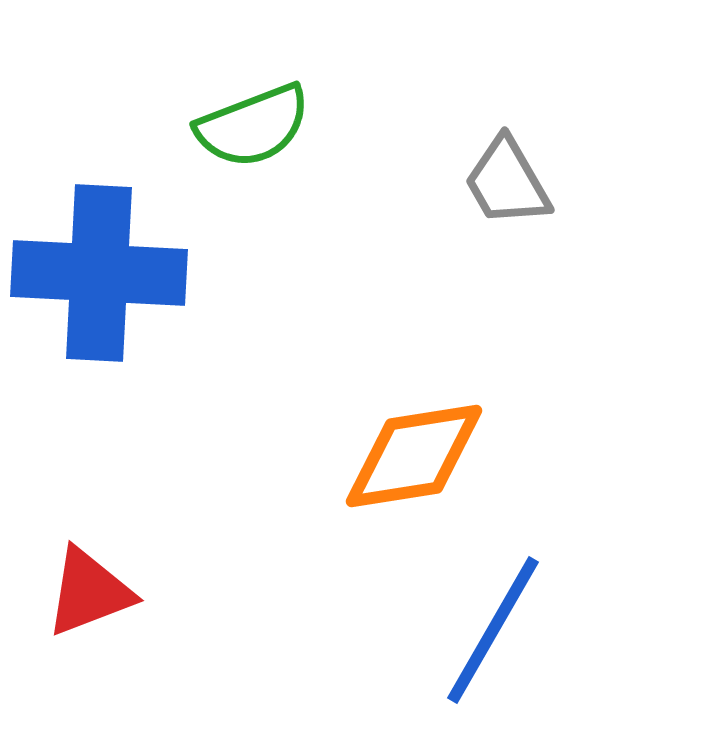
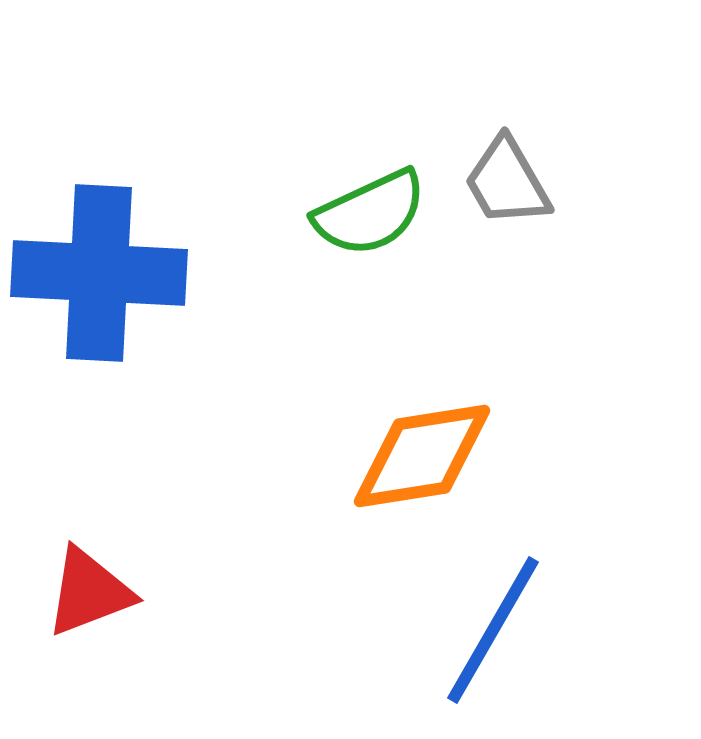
green semicircle: moved 117 px right, 87 px down; rotated 4 degrees counterclockwise
orange diamond: moved 8 px right
